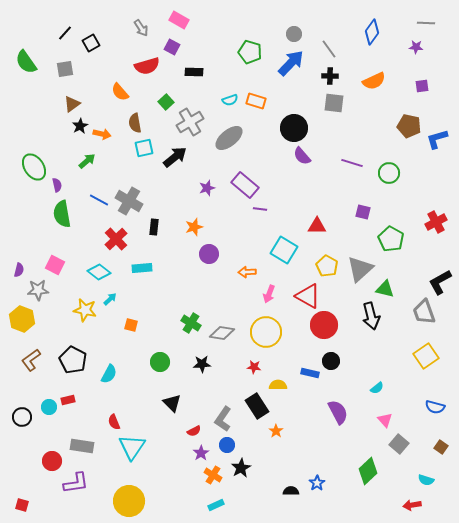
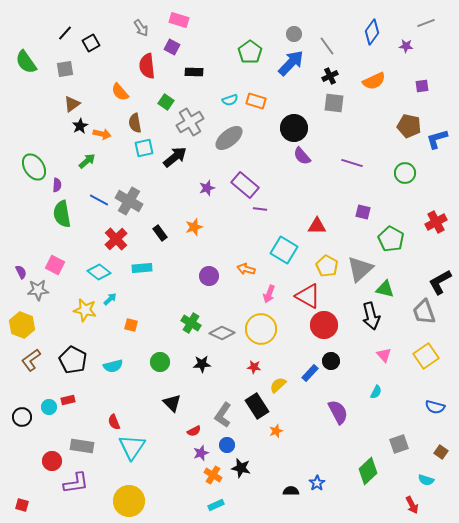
pink rectangle at (179, 20): rotated 12 degrees counterclockwise
gray line at (426, 23): rotated 24 degrees counterclockwise
purple star at (416, 47): moved 10 px left, 1 px up
gray line at (329, 49): moved 2 px left, 3 px up
green pentagon at (250, 52): rotated 20 degrees clockwise
red semicircle at (147, 66): rotated 100 degrees clockwise
black cross at (330, 76): rotated 28 degrees counterclockwise
green square at (166, 102): rotated 14 degrees counterclockwise
green circle at (389, 173): moved 16 px right
purple semicircle at (57, 185): rotated 16 degrees clockwise
black rectangle at (154, 227): moved 6 px right, 6 px down; rotated 42 degrees counterclockwise
purple circle at (209, 254): moved 22 px down
purple semicircle at (19, 270): moved 2 px right, 2 px down; rotated 40 degrees counterclockwise
orange arrow at (247, 272): moved 1 px left, 3 px up; rotated 18 degrees clockwise
yellow hexagon at (22, 319): moved 6 px down
yellow circle at (266, 332): moved 5 px left, 3 px up
gray diamond at (222, 333): rotated 15 degrees clockwise
blue rectangle at (310, 373): rotated 60 degrees counterclockwise
cyan semicircle at (109, 374): moved 4 px right, 8 px up; rotated 48 degrees clockwise
yellow semicircle at (278, 385): rotated 42 degrees counterclockwise
cyan semicircle at (377, 388): moved 1 px left, 4 px down; rotated 24 degrees counterclockwise
gray L-shape at (223, 419): moved 4 px up
pink triangle at (385, 420): moved 1 px left, 65 px up
orange star at (276, 431): rotated 16 degrees clockwise
gray square at (399, 444): rotated 30 degrees clockwise
brown square at (441, 447): moved 5 px down
purple star at (201, 453): rotated 14 degrees clockwise
black star at (241, 468): rotated 30 degrees counterclockwise
red arrow at (412, 505): rotated 108 degrees counterclockwise
